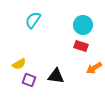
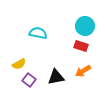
cyan semicircle: moved 5 px right, 13 px down; rotated 66 degrees clockwise
cyan circle: moved 2 px right, 1 px down
orange arrow: moved 11 px left, 3 px down
black triangle: moved 1 px down; rotated 18 degrees counterclockwise
purple square: rotated 16 degrees clockwise
